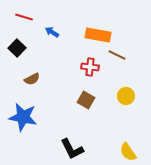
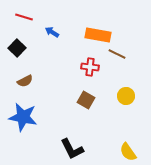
brown line: moved 1 px up
brown semicircle: moved 7 px left, 2 px down
